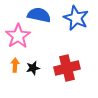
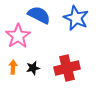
blue semicircle: rotated 15 degrees clockwise
orange arrow: moved 2 px left, 2 px down
